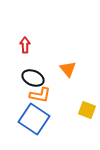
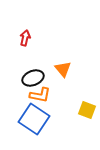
red arrow: moved 7 px up; rotated 14 degrees clockwise
orange triangle: moved 5 px left
black ellipse: rotated 45 degrees counterclockwise
